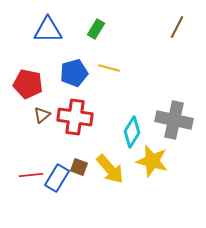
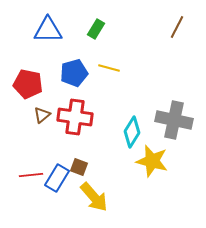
yellow arrow: moved 16 px left, 28 px down
